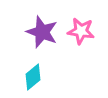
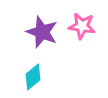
pink star: moved 1 px right, 5 px up
